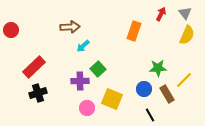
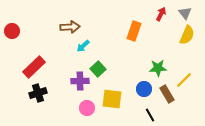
red circle: moved 1 px right, 1 px down
yellow square: rotated 15 degrees counterclockwise
